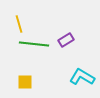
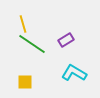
yellow line: moved 4 px right
green line: moved 2 px left; rotated 28 degrees clockwise
cyan L-shape: moved 8 px left, 4 px up
